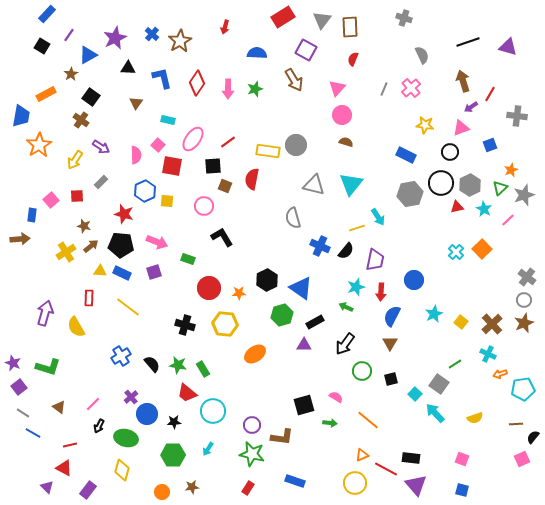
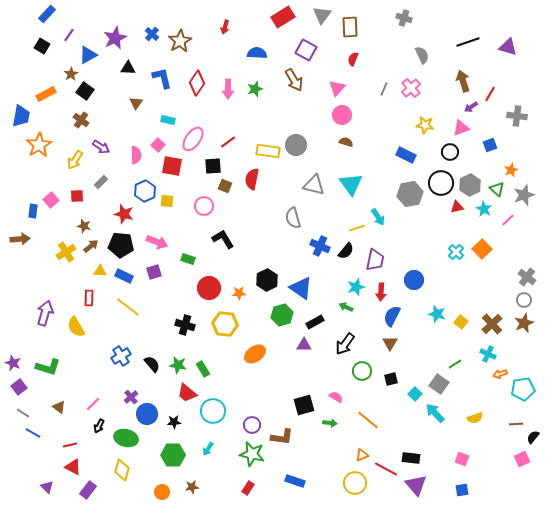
gray triangle at (322, 20): moved 5 px up
black square at (91, 97): moved 6 px left, 6 px up
cyan triangle at (351, 184): rotated 15 degrees counterclockwise
green triangle at (500, 188): moved 3 px left, 1 px down; rotated 35 degrees counterclockwise
blue rectangle at (32, 215): moved 1 px right, 4 px up
black L-shape at (222, 237): moved 1 px right, 2 px down
blue rectangle at (122, 273): moved 2 px right, 3 px down
cyan star at (434, 314): moved 3 px right; rotated 30 degrees counterclockwise
red triangle at (64, 468): moved 9 px right, 1 px up
blue square at (462, 490): rotated 24 degrees counterclockwise
